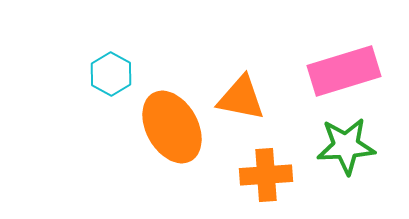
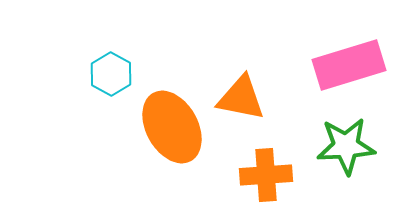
pink rectangle: moved 5 px right, 6 px up
